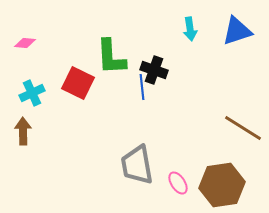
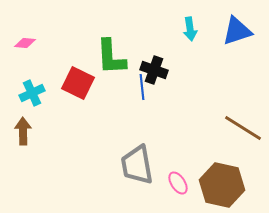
brown hexagon: rotated 21 degrees clockwise
